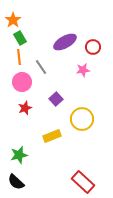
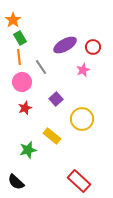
purple ellipse: moved 3 px down
pink star: rotated 16 degrees counterclockwise
yellow rectangle: rotated 60 degrees clockwise
green star: moved 9 px right, 5 px up
red rectangle: moved 4 px left, 1 px up
